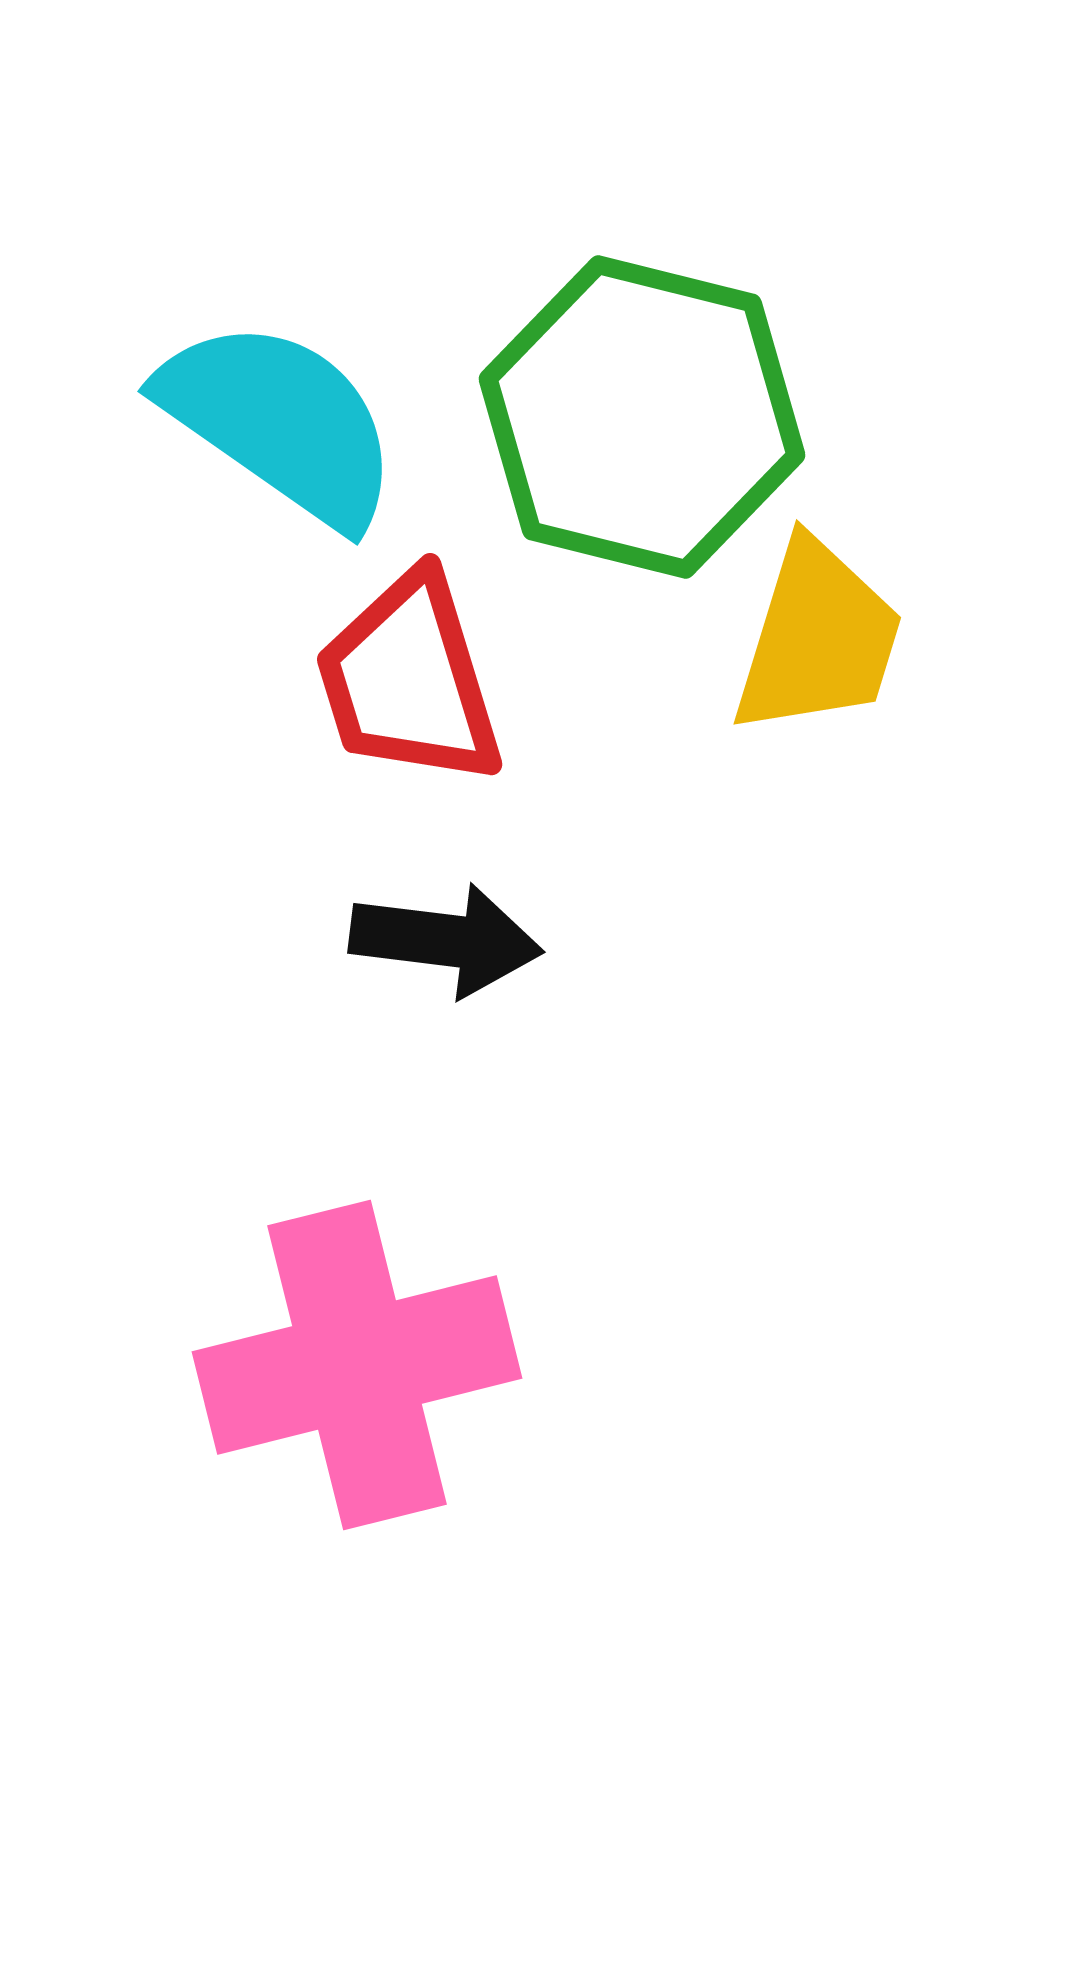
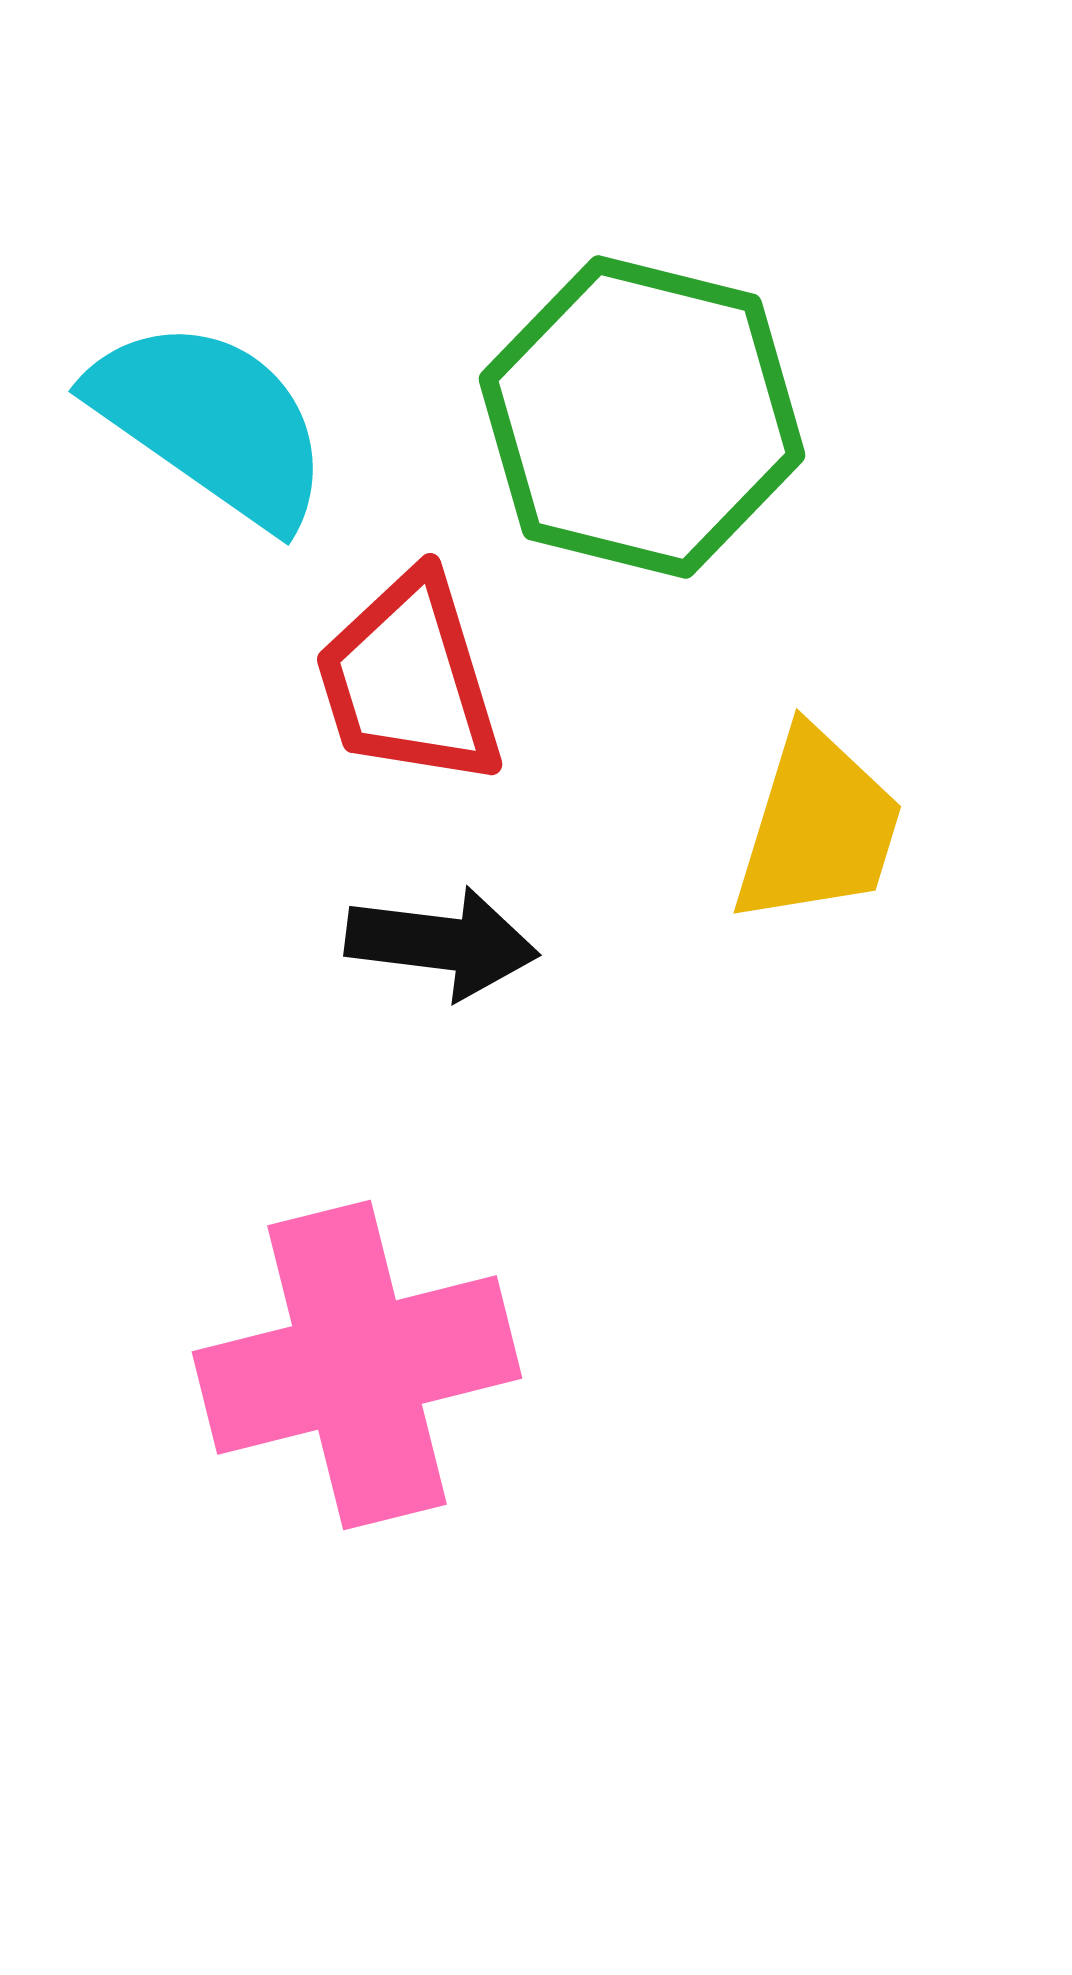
cyan semicircle: moved 69 px left
yellow trapezoid: moved 189 px down
black arrow: moved 4 px left, 3 px down
